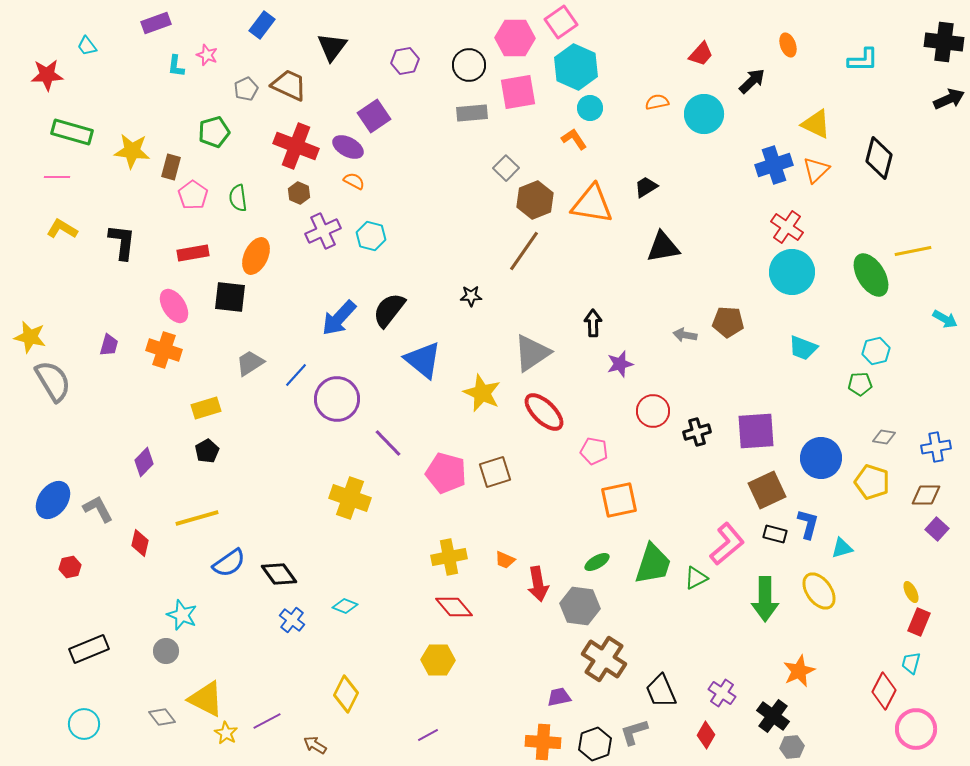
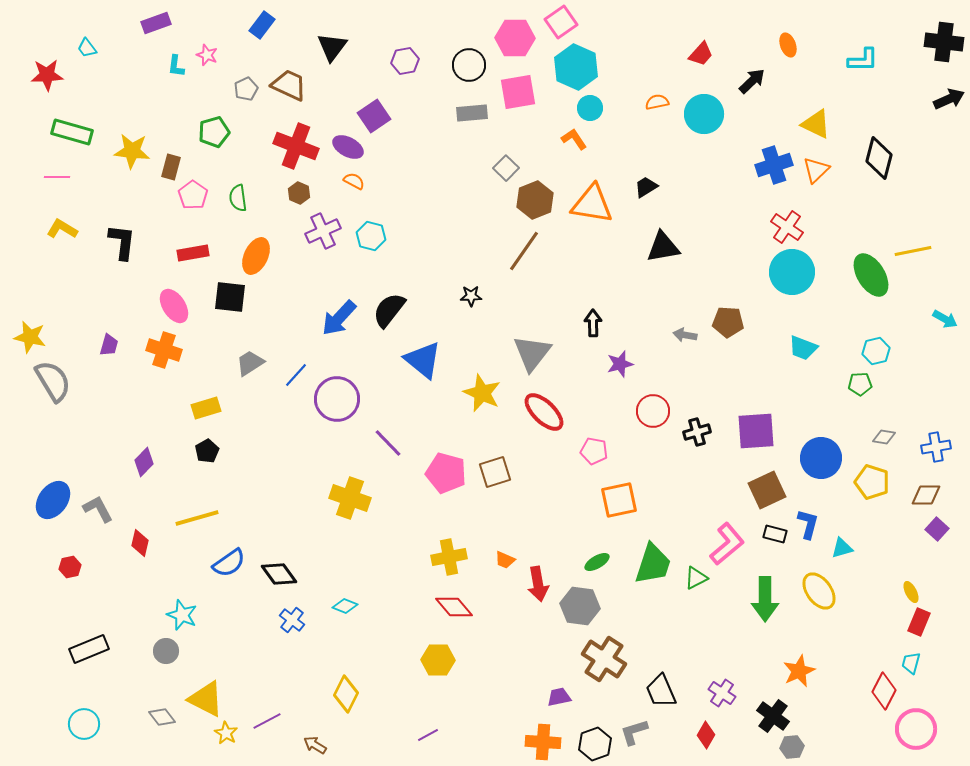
cyan trapezoid at (87, 46): moved 2 px down
gray triangle at (532, 353): rotated 18 degrees counterclockwise
